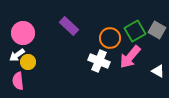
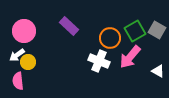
pink circle: moved 1 px right, 2 px up
